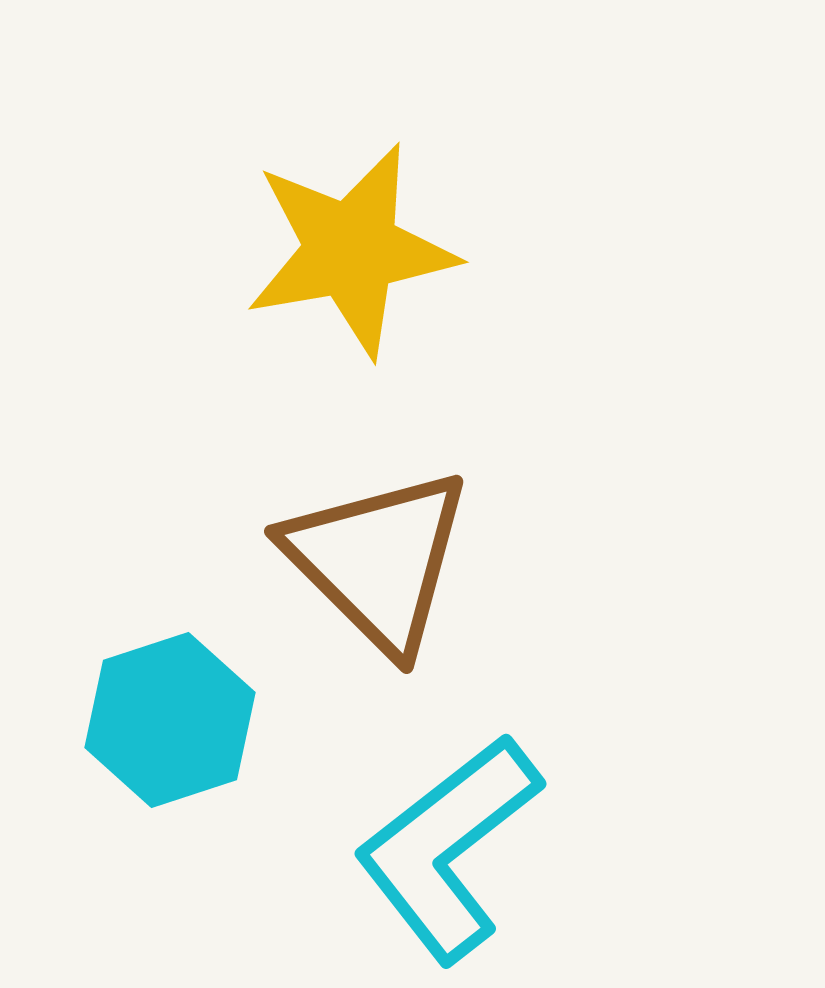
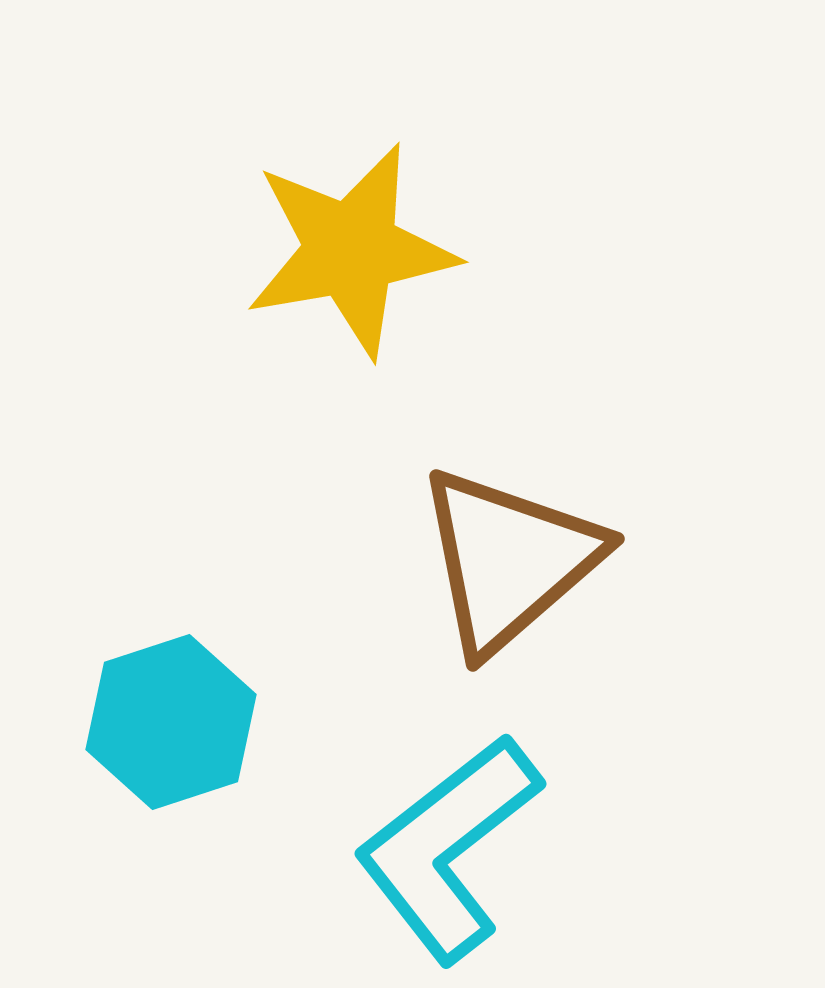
brown triangle: moved 131 px right; rotated 34 degrees clockwise
cyan hexagon: moved 1 px right, 2 px down
